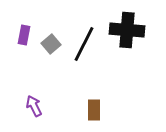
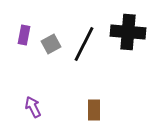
black cross: moved 1 px right, 2 px down
gray square: rotated 12 degrees clockwise
purple arrow: moved 1 px left, 1 px down
